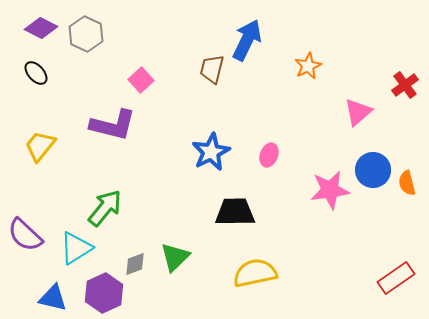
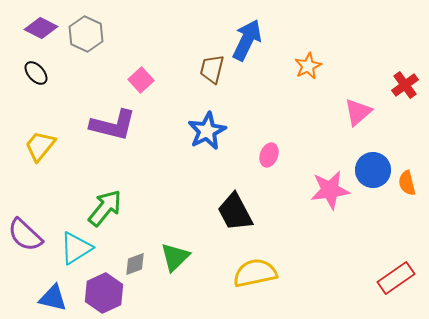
blue star: moved 4 px left, 21 px up
black trapezoid: rotated 117 degrees counterclockwise
